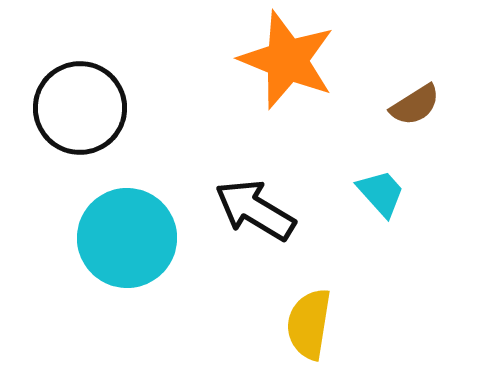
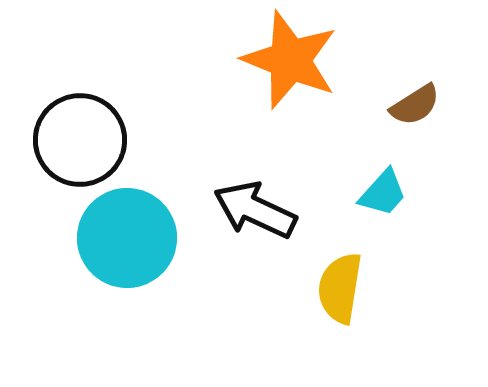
orange star: moved 3 px right
black circle: moved 32 px down
cyan trapezoid: moved 2 px right; rotated 84 degrees clockwise
black arrow: rotated 6 degrees counterclockwise
yellow semicircle: moved 31 px right, 36 px up
